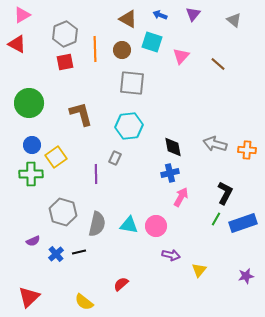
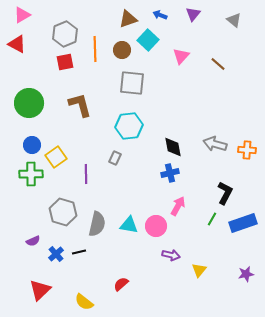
brown triangle at (128, 19): rotated 48 degrees counterclockwise
cyan square at (152, 42): moved 4 px left, 2 px up; rotated 25 degrees clockwise
brown L-shape at (81, 114): moved 1 px left, 9 px up
purple line at (96, 174): moved 10 px left
pink arrow at (181, 197): moved 3 px left, 9 px down
green line at (216, 219): moved 4 px left
purple star at (246, 276): moved 2 px up
red triangle at (29, 297): moved 11 px right, 7 px up
